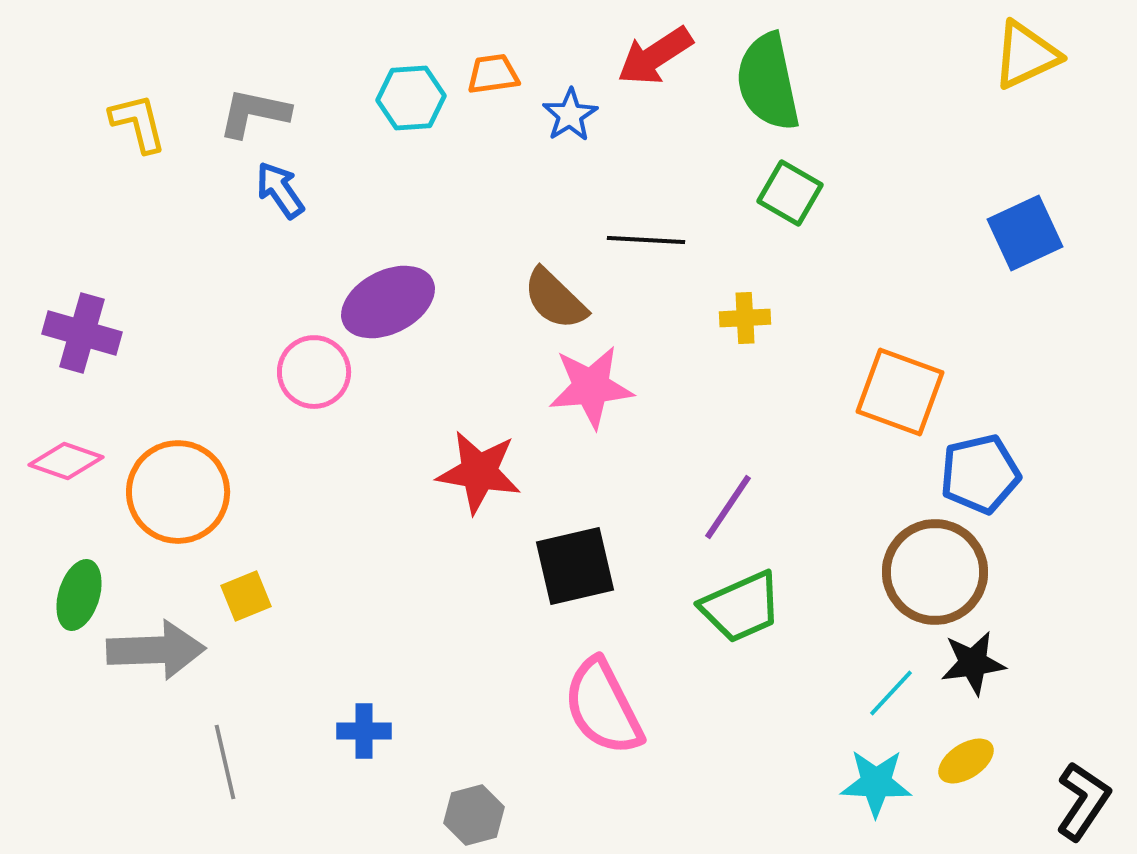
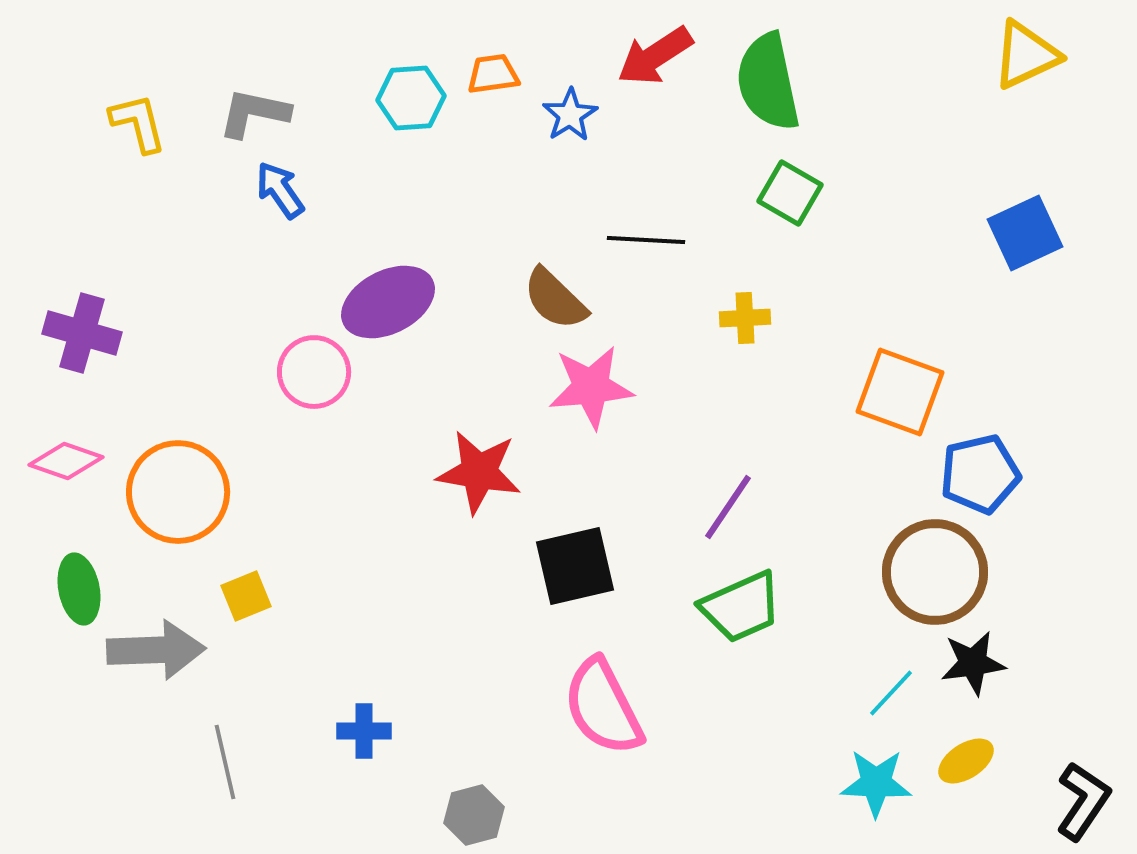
green ellipse: moved 6 px up; rotated 28 degrees counterclockwise
